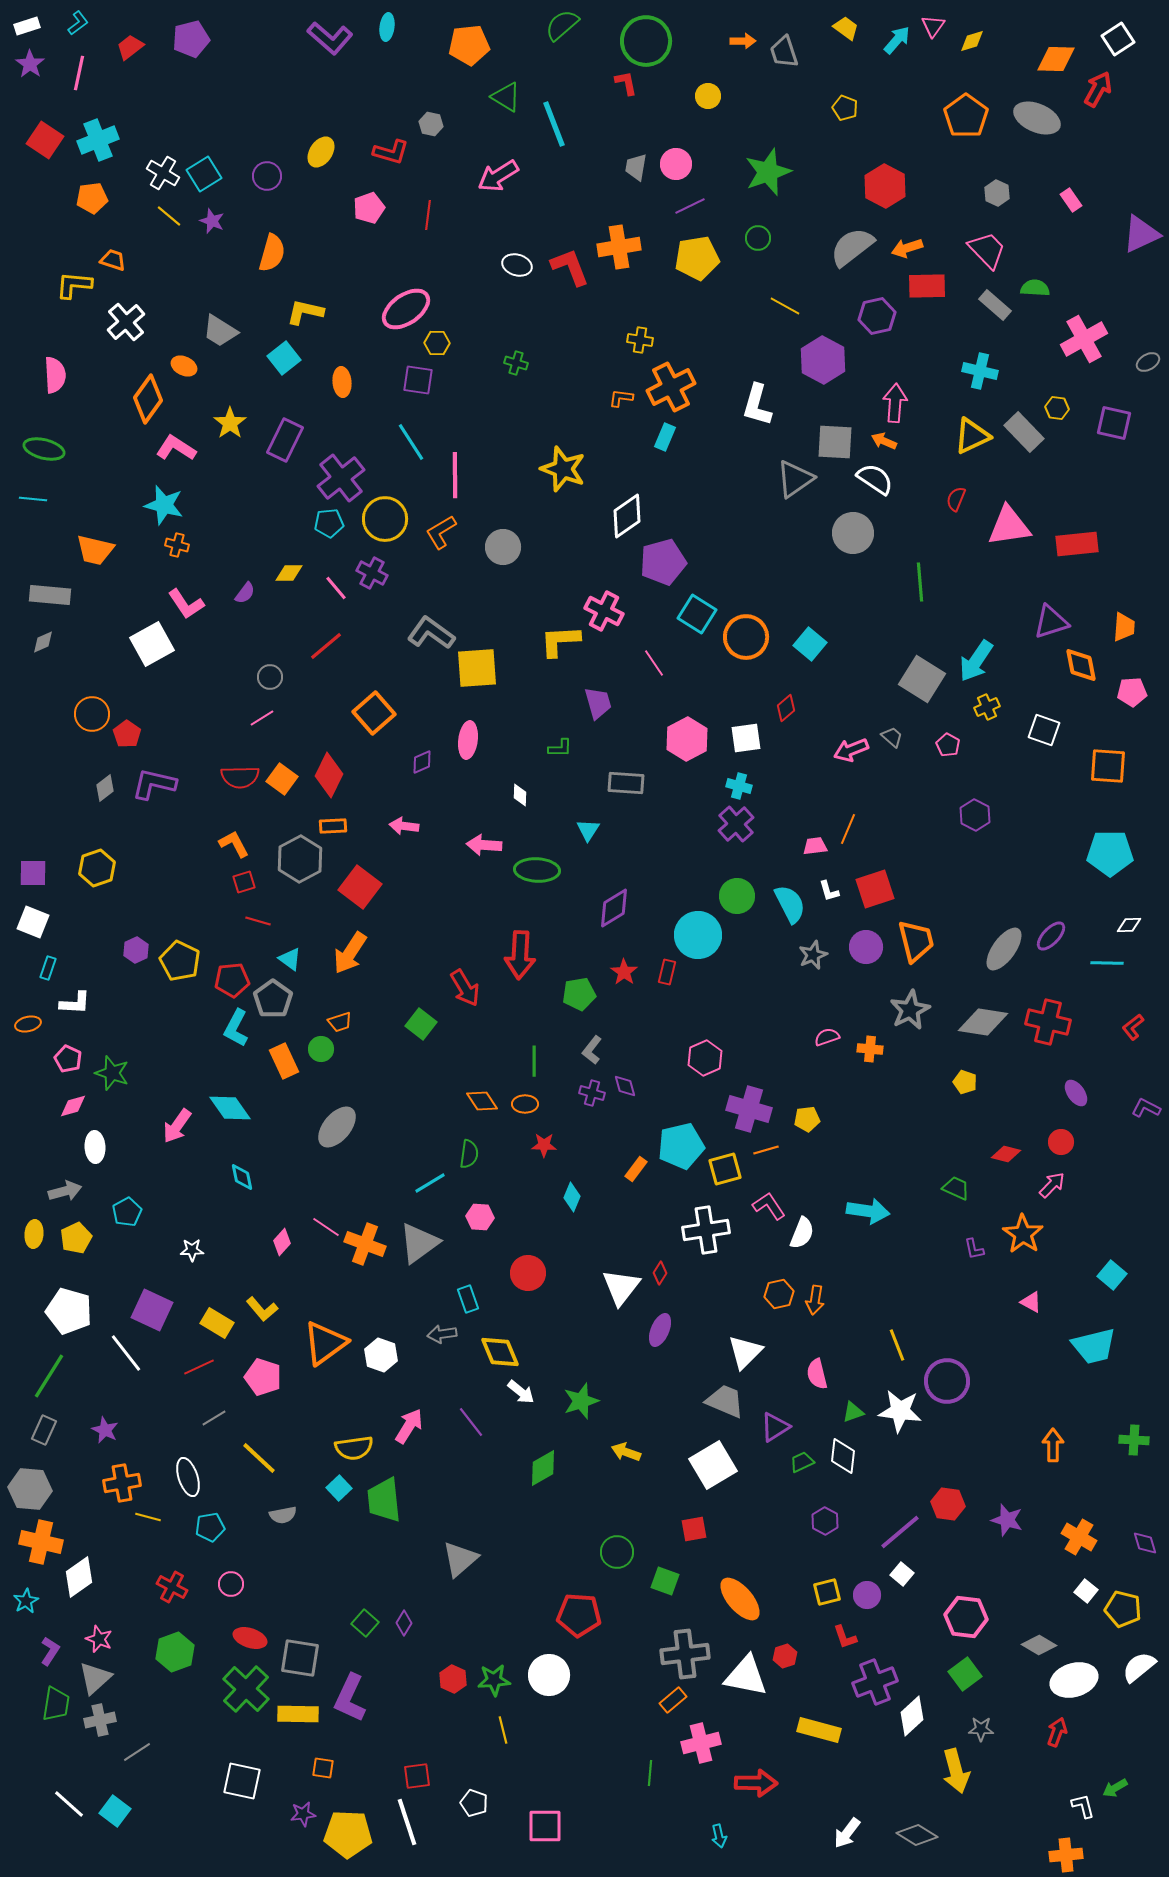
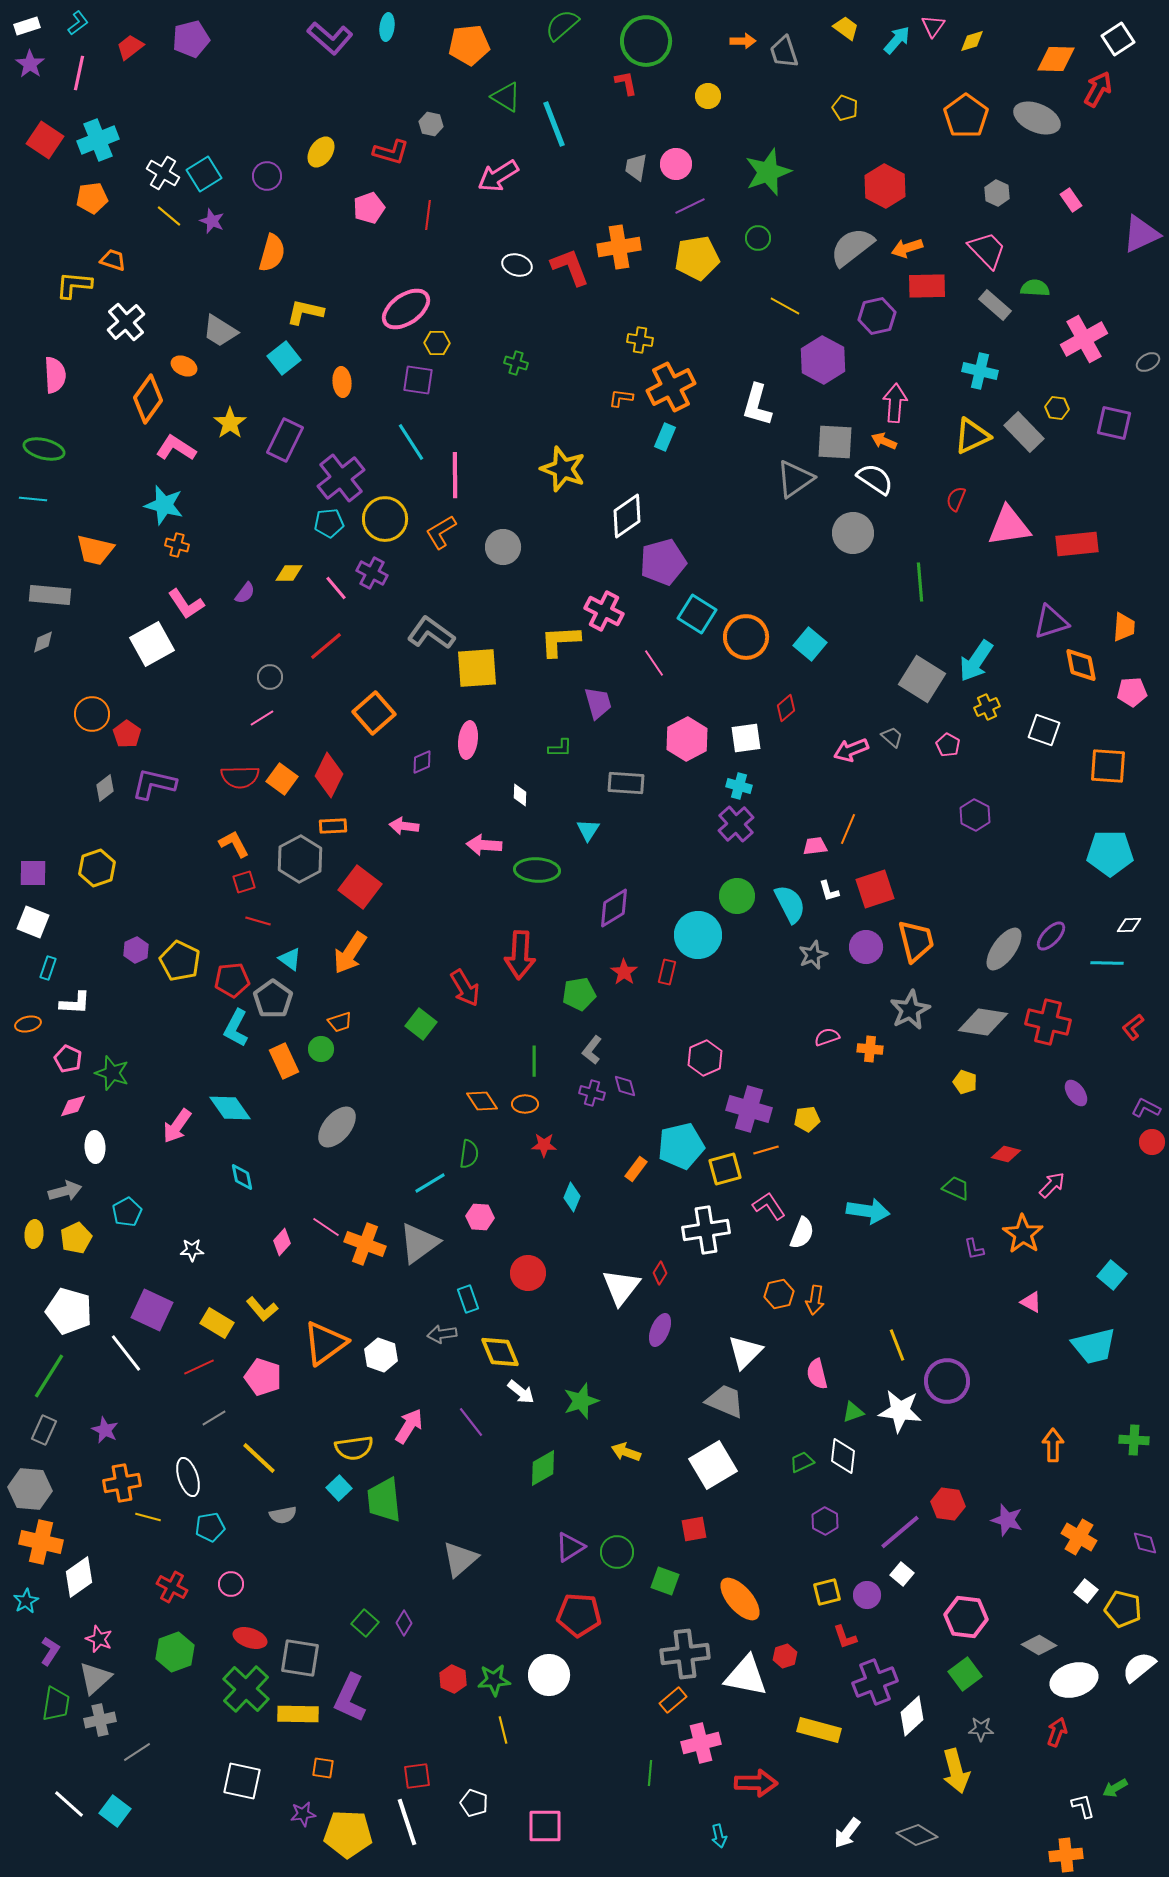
red circle at (1061, 1142): moved 91 px right
purple triangle at (775, 1427): moved 205 px left, 120 px down
